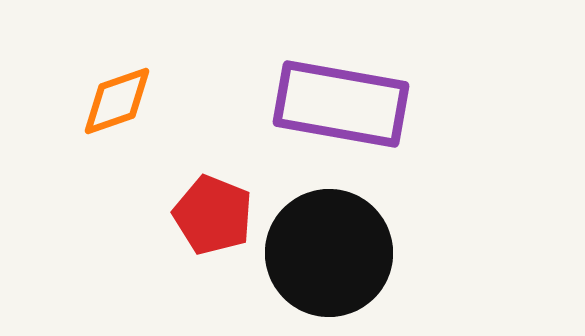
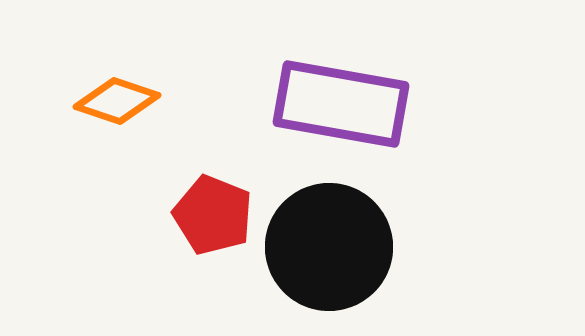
orange diamond: rotated 38 degrees clockwise
black circle: moved 6 px up
